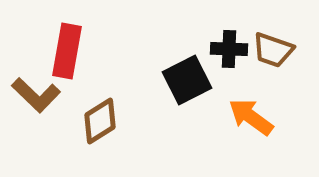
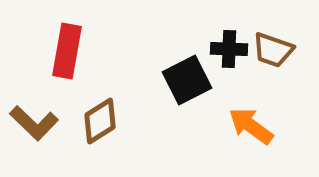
brown L-shape: moved 2 px left, 28 px down
orange arrow: moved 9 px down
